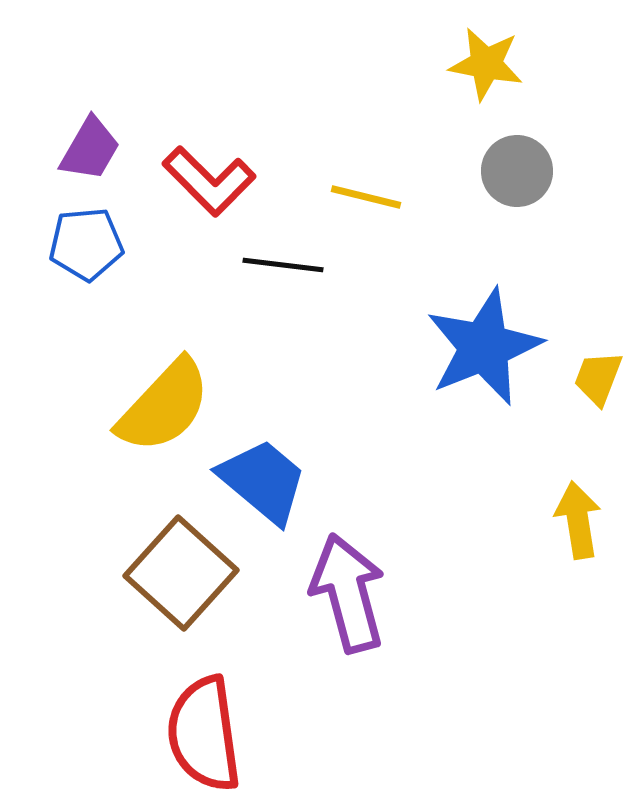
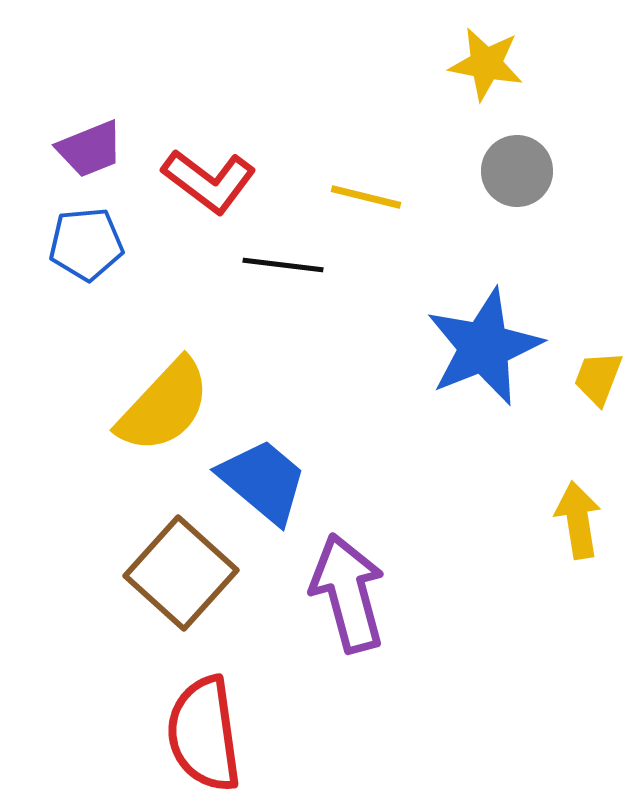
purple trapezoid: rotated 38 degrees clockwise
red L-shape: rotated 8 degrees counterclockwise
